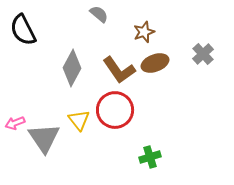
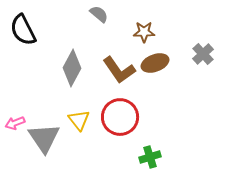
brown star: rotated 20 degrees clockwise
red circle: moved 5 px right, 7 px down
